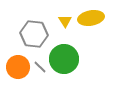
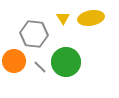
yellow triangle: moved 2 px left, 3 px up
green circle: moved 2 px right, 3 px down
orange circle: moved 4 px left, 6 px up
